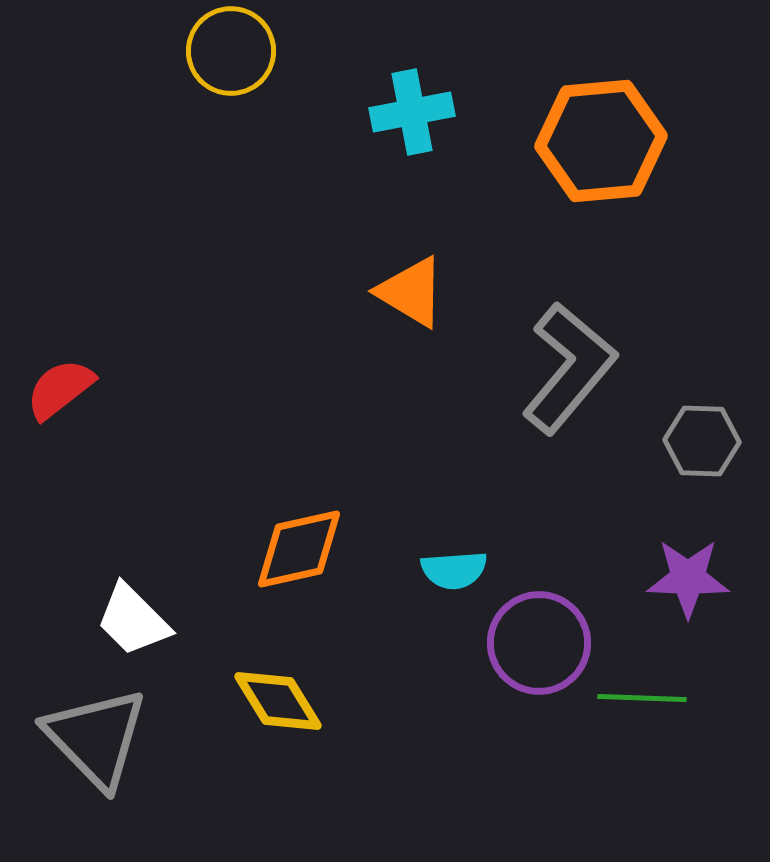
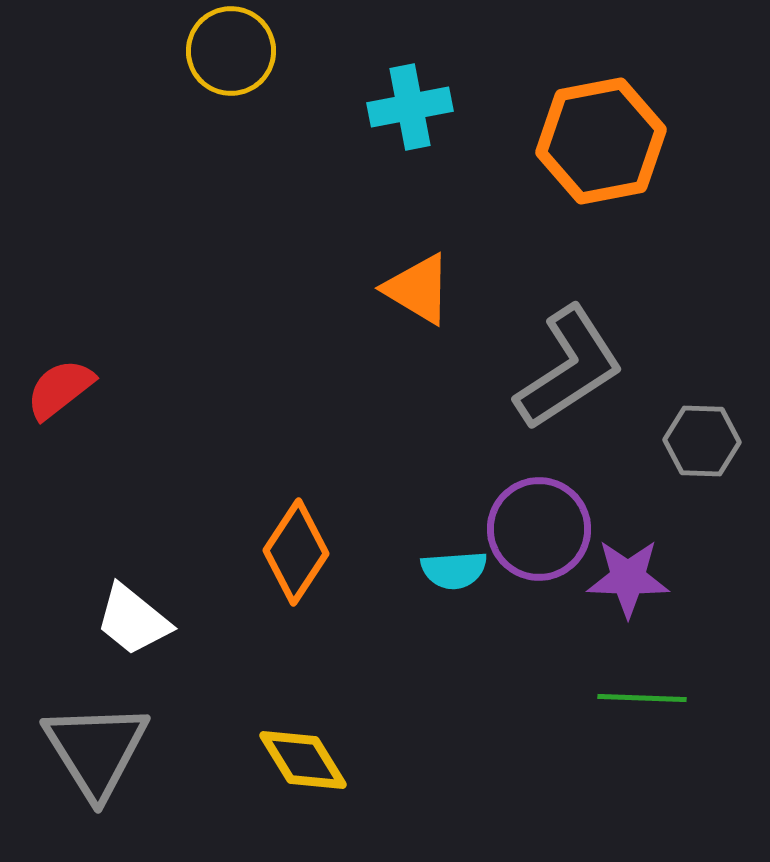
cyan cross: moved 2 px left, 5 px up
orange hexagon: rotated 6 degrees counterclockwise
orange triangle: moved 7 px right, 3 px up
gray L-shape: rotated 17 degrees clockwise
orange diamond: moved 3 px left, 3 px down; rotated 44 degrees counterclockwise
purple star: moved 60 px left
white trapezoid: rotated 6 degrees counterclockwise
purple circle: moved 114 px up
yellow diamond: moved 25 px right, 59 px down
gray triangle: moved 12 px down; rotated 12 degrees clockwise
